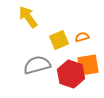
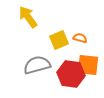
orange semicircle: moved 2 px left, 1 px down; rotated 32 degrees clockwise
orange square: rotated 15 degrees clockwise
red hexagon: rotated 12 degrees counterclockwise
